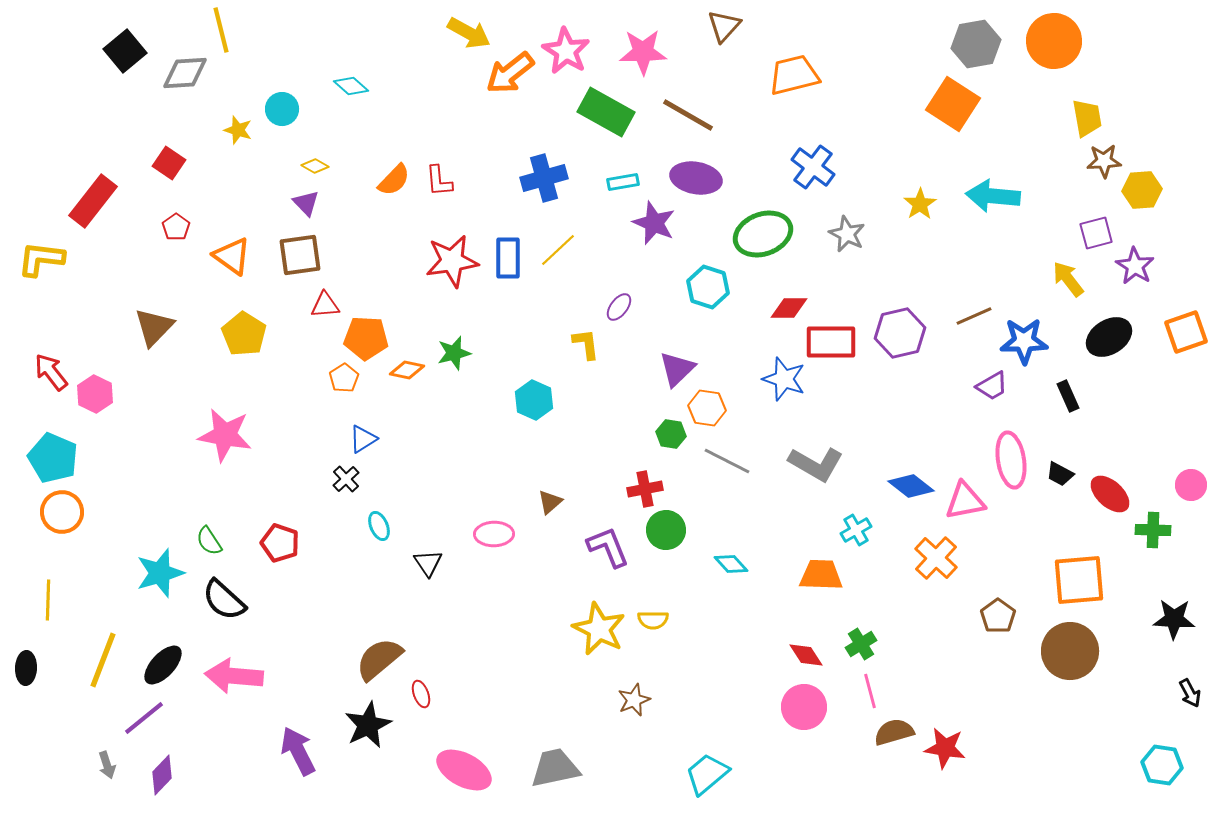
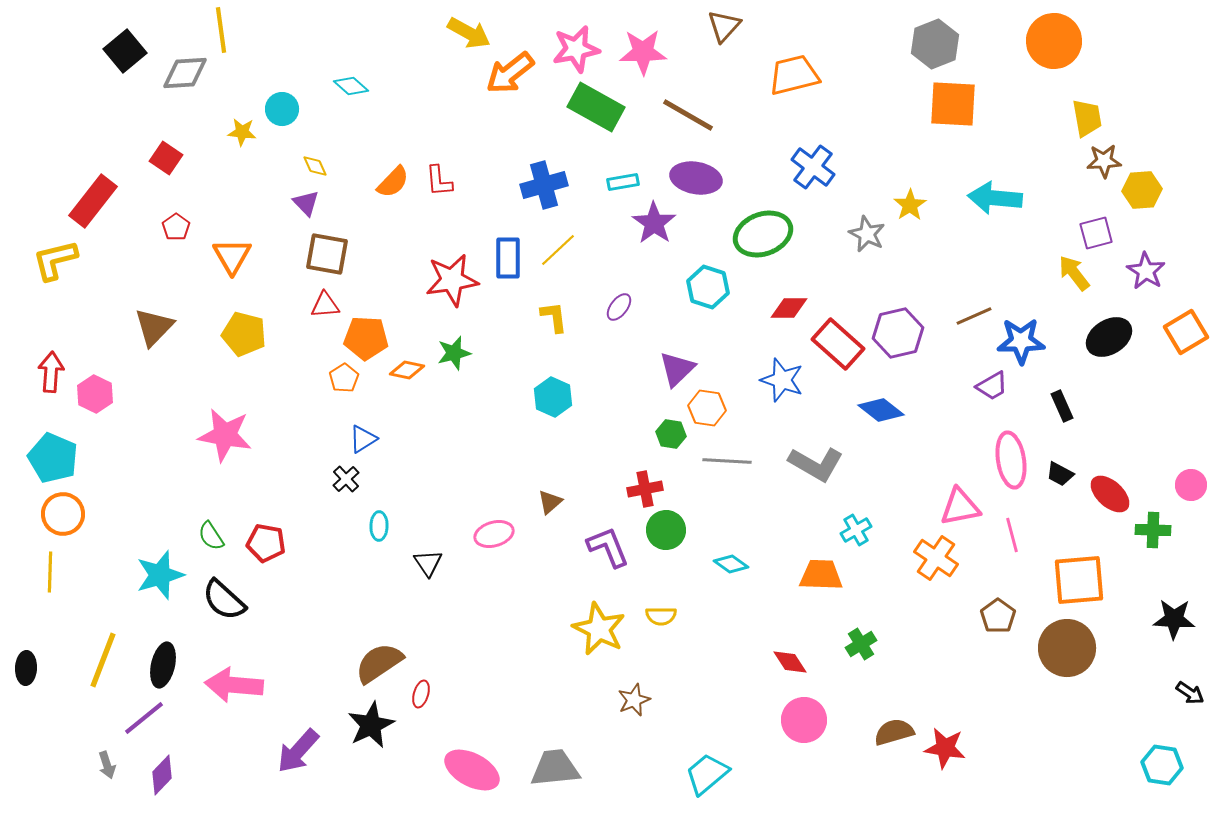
yellow line at (221, 30): rotated 6 degrees clockwise
gray hexagon at (976, 44): moved 41 px left; rotated 12 degrees counterclockwise
pink star at (566, 51): moved 10 px right, 2 px up; rotated 30 degrees clockwise
orange square at (953, 104): rotated 30 degrees counterclockwise
green rectangle at (606, 112): moved 10 px left, 5 px up
yellow star at (238, 130): moved 4 px right, 2 px down; rotated 12 degrees counterclockwise
red square at (169, 163): moved 3 px left, 5 px up
yellow diamond at (315, 166): rotated 36 degrees clockwise
blue cross at (544, 178): moved 7 px down
orange semicircle at (394, 180): moved 1 px left, 2 px down
cyan arrow at (993, 196): moved 2 px right, 2 px down
yellow star at (920, 204): moved 10 px left, 1 px down
purple star at (654, 223): rotated 12 degrees clockwise
gray star at (847, 234): moved 20 px right
brown square at (300, 255): moved 27 px right, 1 px up; rotated 18 degrees clockwise
orange triangle at (232, 256): rotated 24 degrees clockwise
yellow L-shape at (41, 259): moved 14 px right, 1 px down; rotated 21 degrees counterclockwise
red star at (452, 261): moved 19 px down
purple star at (1135, 266): moved 11 px right, 5 px down
yellow arrow at (1068, 279): moved 6 px right, 6 px up
orange square at (1186, 332): rotated 12 degrees counterclockwise
purple hexagon at (900, 333): moved 2 px left
yellow pentagon at (244, 334): rotated 18 degrees counterclockwise
blue star at (1024, 341): moved 3 px left
red rectangle at (831, 342): moved 7 px right, 2 px down; rotated 42 degrees clockwise
yellow L-shape at (586, 344): moved 32 px left, 27 px up
red arrow at (51, 372): rotated 42 degrees clockwise
blue star at (784, 379): moved 2 px left, 1 px down
black rectangle at (1068, 396): moved 6 px left, 10 px down
cyan hexagon at (534, 400): moved 19 px right, 3 px up
gray line at (727, 461): rotated 24 degrees counterclockwise
blue diamond at (911, 486): moved 30 px left, 76 px up
pink triangle at (965, 501): moved 5 px left, 6 px down
orange circle at (62, 512): moved 1 px right, 2 px down
cyan ellipse at (379, 526): rotated 24 degrees clockwise
pink ellipse at (494, 534): rotated 15 degrees counterclockwise
green semicircle at (209, 541): moved 2 px right, 5 px up
red pentagon at (280, 543): moved 14 px left; rotated 9 degrees counterclockwise
orange cross at (936, 558): rotated 9 degrees counterclockwise
cyan diamond at (731, 564): rotated 12 degrees counterclockwise
cyan star at (160, 573): moved 2 px down
yellow line at (48, 600): moved 2 px right, 28 px up
yellow semicircle at (653, 620): moved 8 px right, 4 px up
brown circle at (1070, 651): moved 3 px left, 3 px up
red diamond at (806, 655): moved 16 px left, 7 px down
brown semicircle at (379, 659): moved 4 px down; rotated 6 degrees clockwise
black ellipse at (163, 665): rotated 30 degrees counterclockwise
pink arrow at (234, 676): moved 9 px down
pink line at (870, 691): moved 142 px right, 156 px up
black arrow at (1190, 693): rotated 28 degrees counterclockwise
red ellipse at (421, 694): rotated 36 degrees clockwise
pink circle at (804, 707): moved 13 px down
black star at (368, 725): moved 3 px right
purple arrow at (298, 751): rotated 111 degrees counterclockwise
gray trapezoid at (555, 768): rotated 6 degrees clockwise
pink ellipse at (464, 770): moved 8 px right
